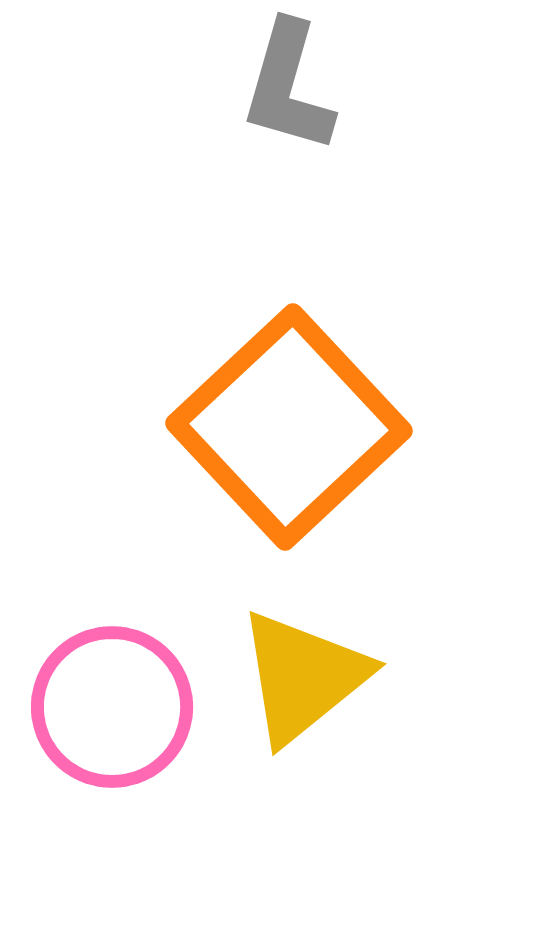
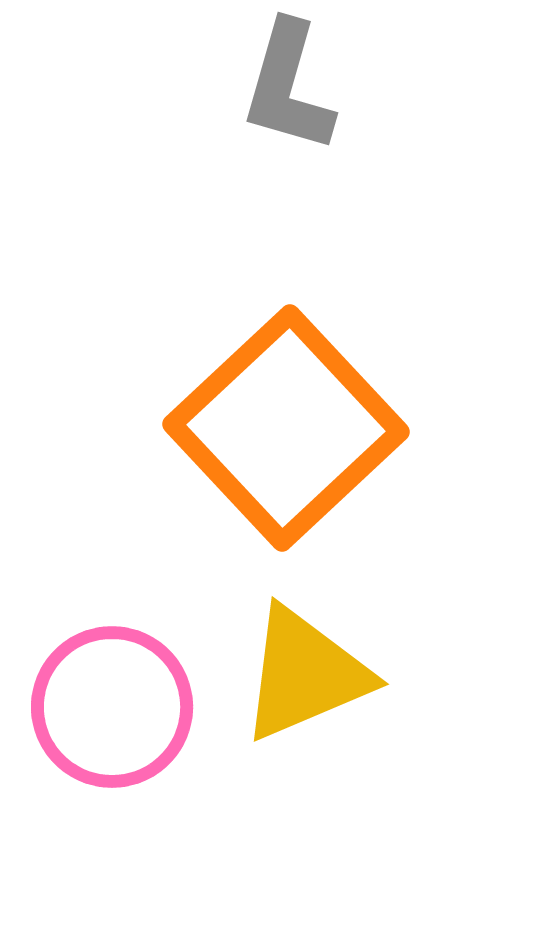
orange square: moved 3 px left, 1 px down
yellow triangle: moved 2 px right, 3 px up; rotated 16 degrees clockwise
